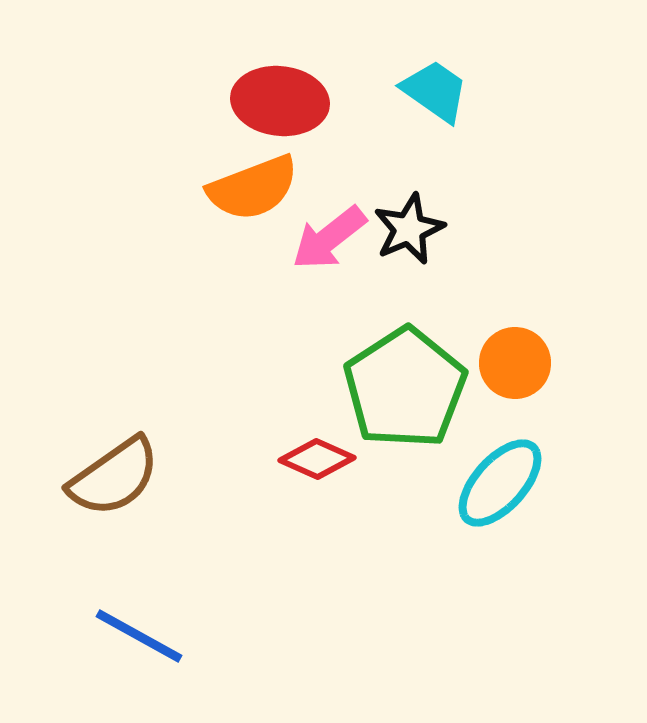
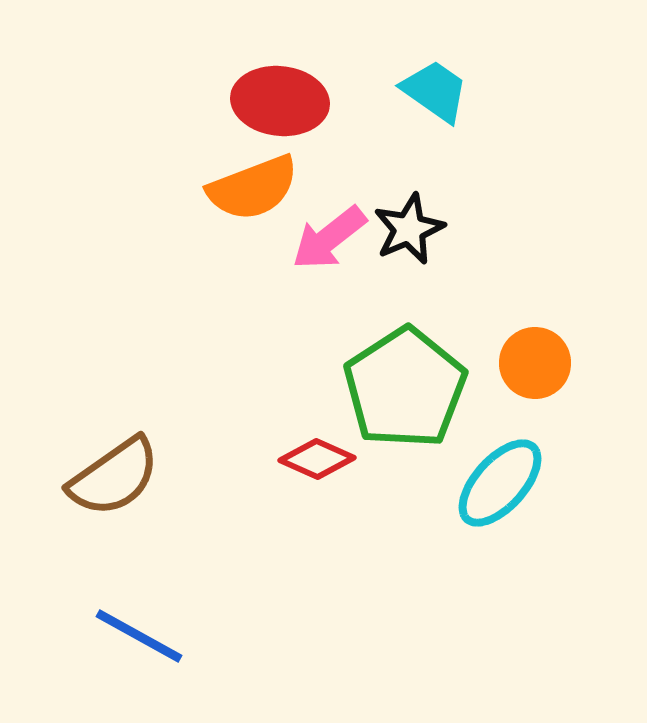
orange circle: moved 20 px right
